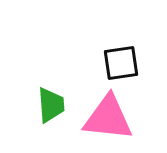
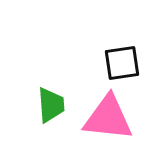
black square: moved 1 px right
